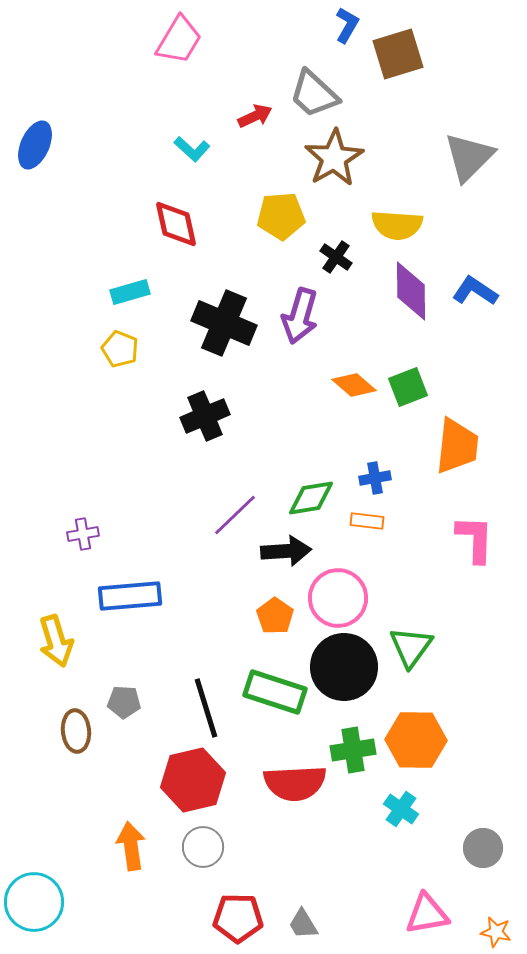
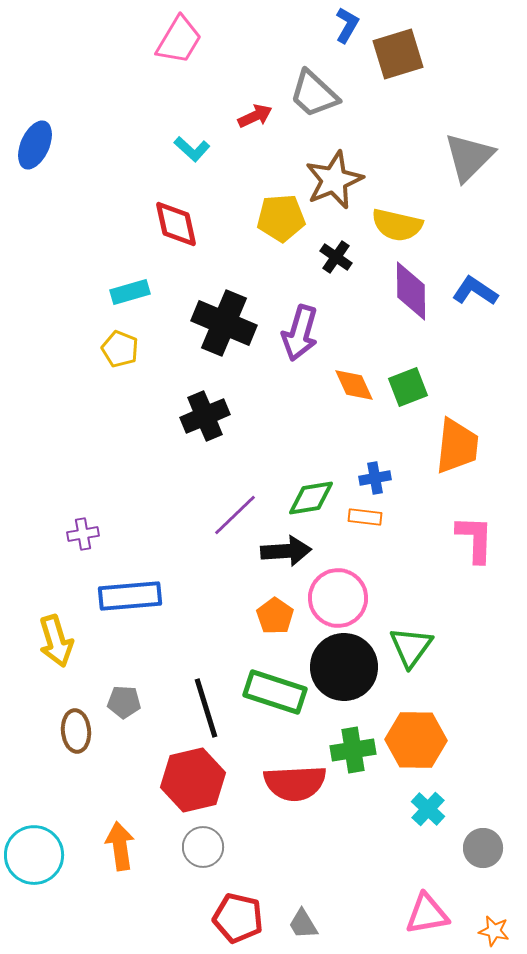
brown star at (334, 158): moved 22 px down; rotated 8 degrees clockwise
yellow pentagon at (281, 216): moved 2 px down
yellow semicircle at (397, 225): rotated 9 degrees clockwise
purple arrow at (300, 316): moved 17 px down
orange diamond at (354, 385): rotated 24 degrees clockwise
orange rectangle at (367, 521): moved 2 px left, 4 px up
cyan cross at (401, 809): moved 27 px right; rotated 8 degrees clockwise
orange arrow at (131, 846): moved 11 px left
cyan circle at (34, 902): moved 47 px up
red pentagon at (238, 918): rotated 12 degrees clockwise
orange star at (496, 932): moved 2 px left, 1 px up
